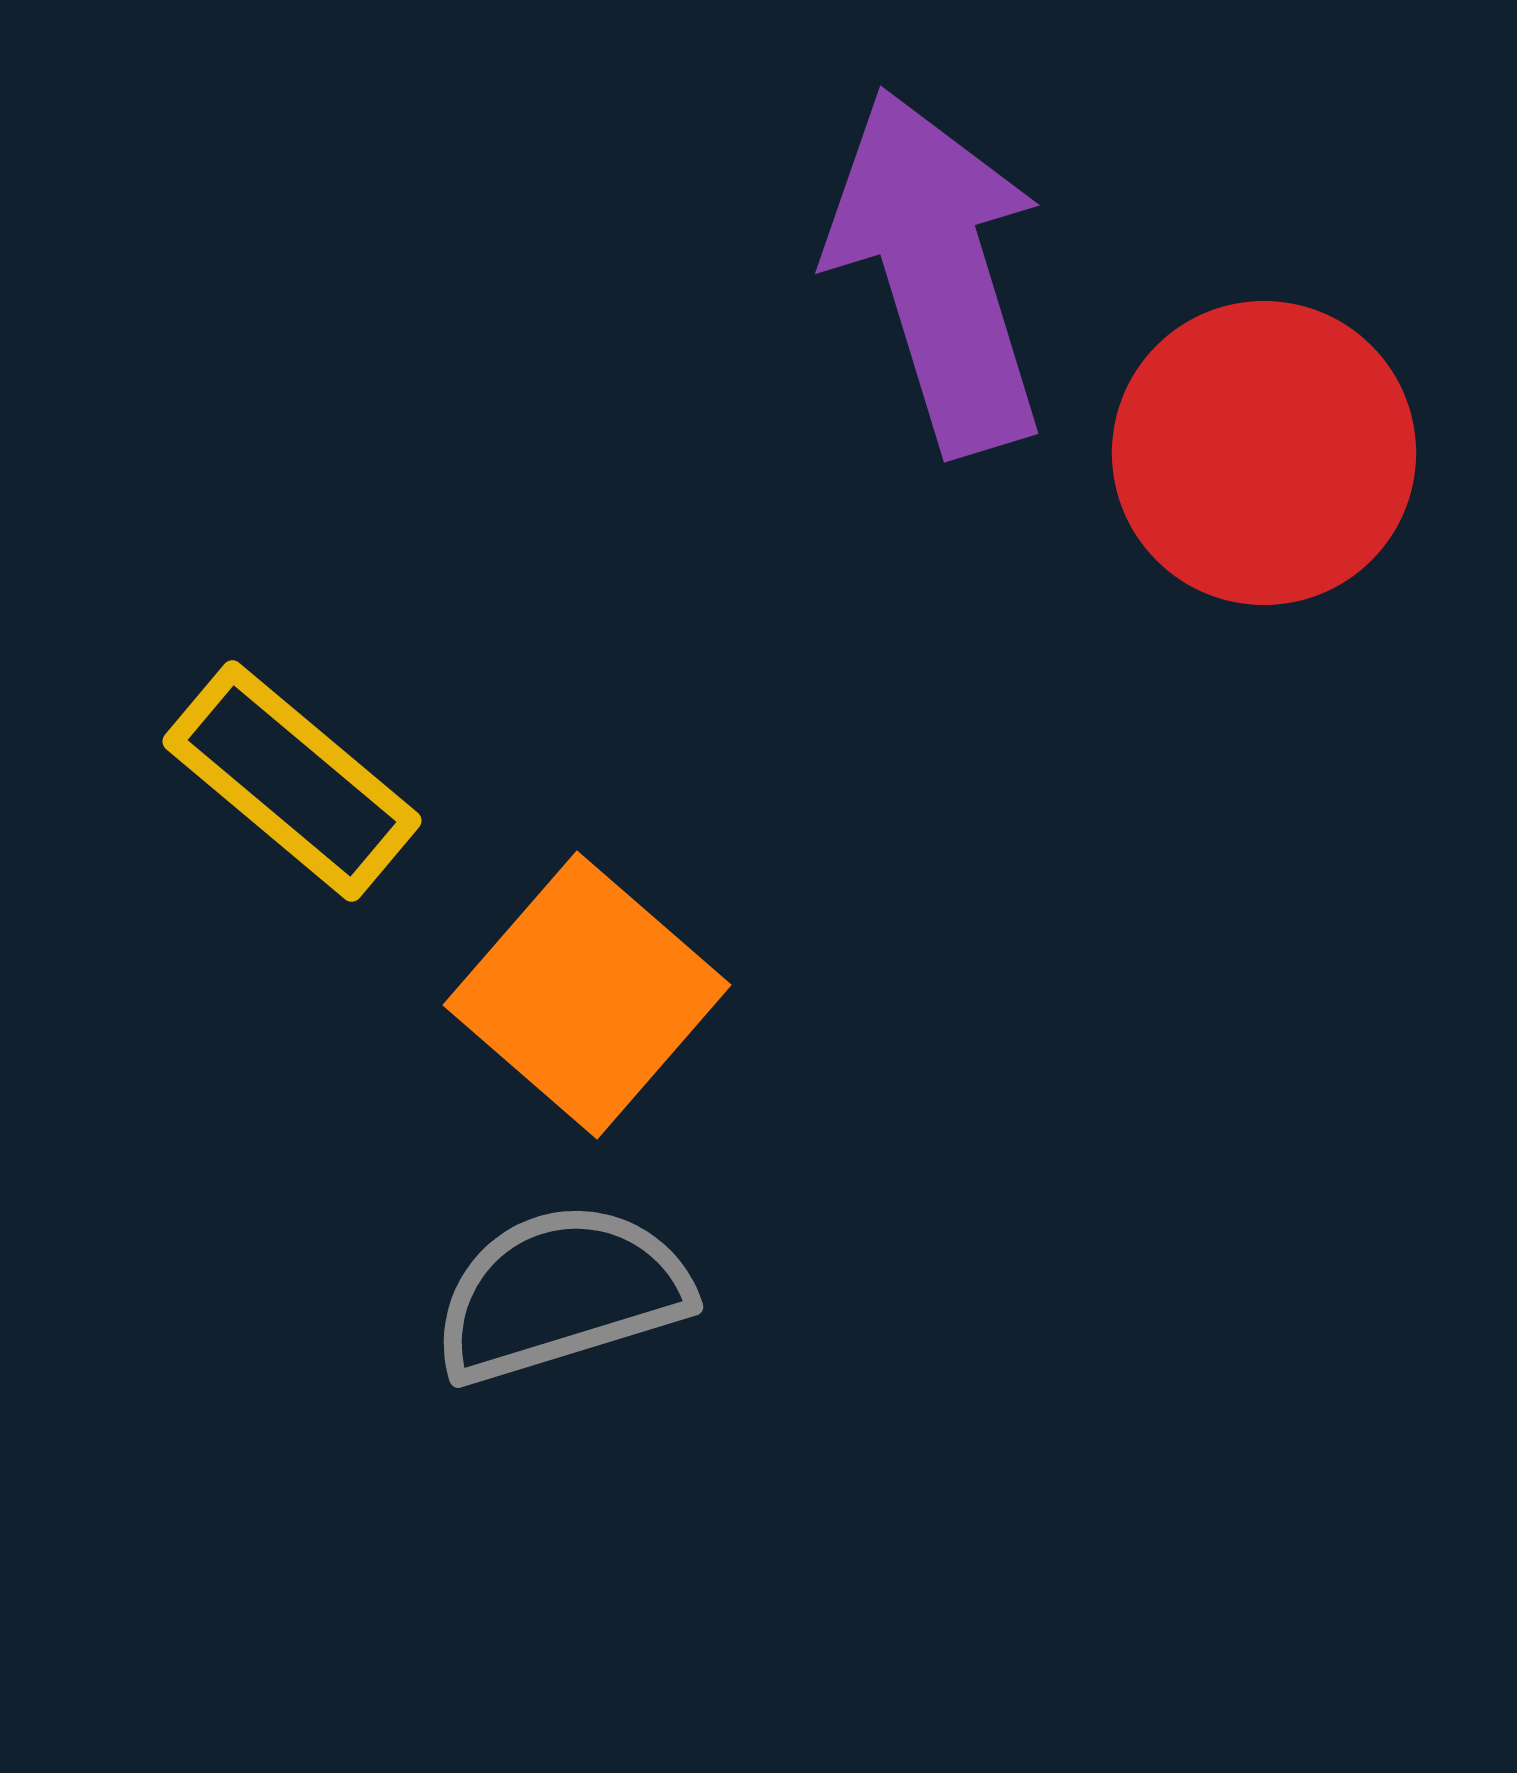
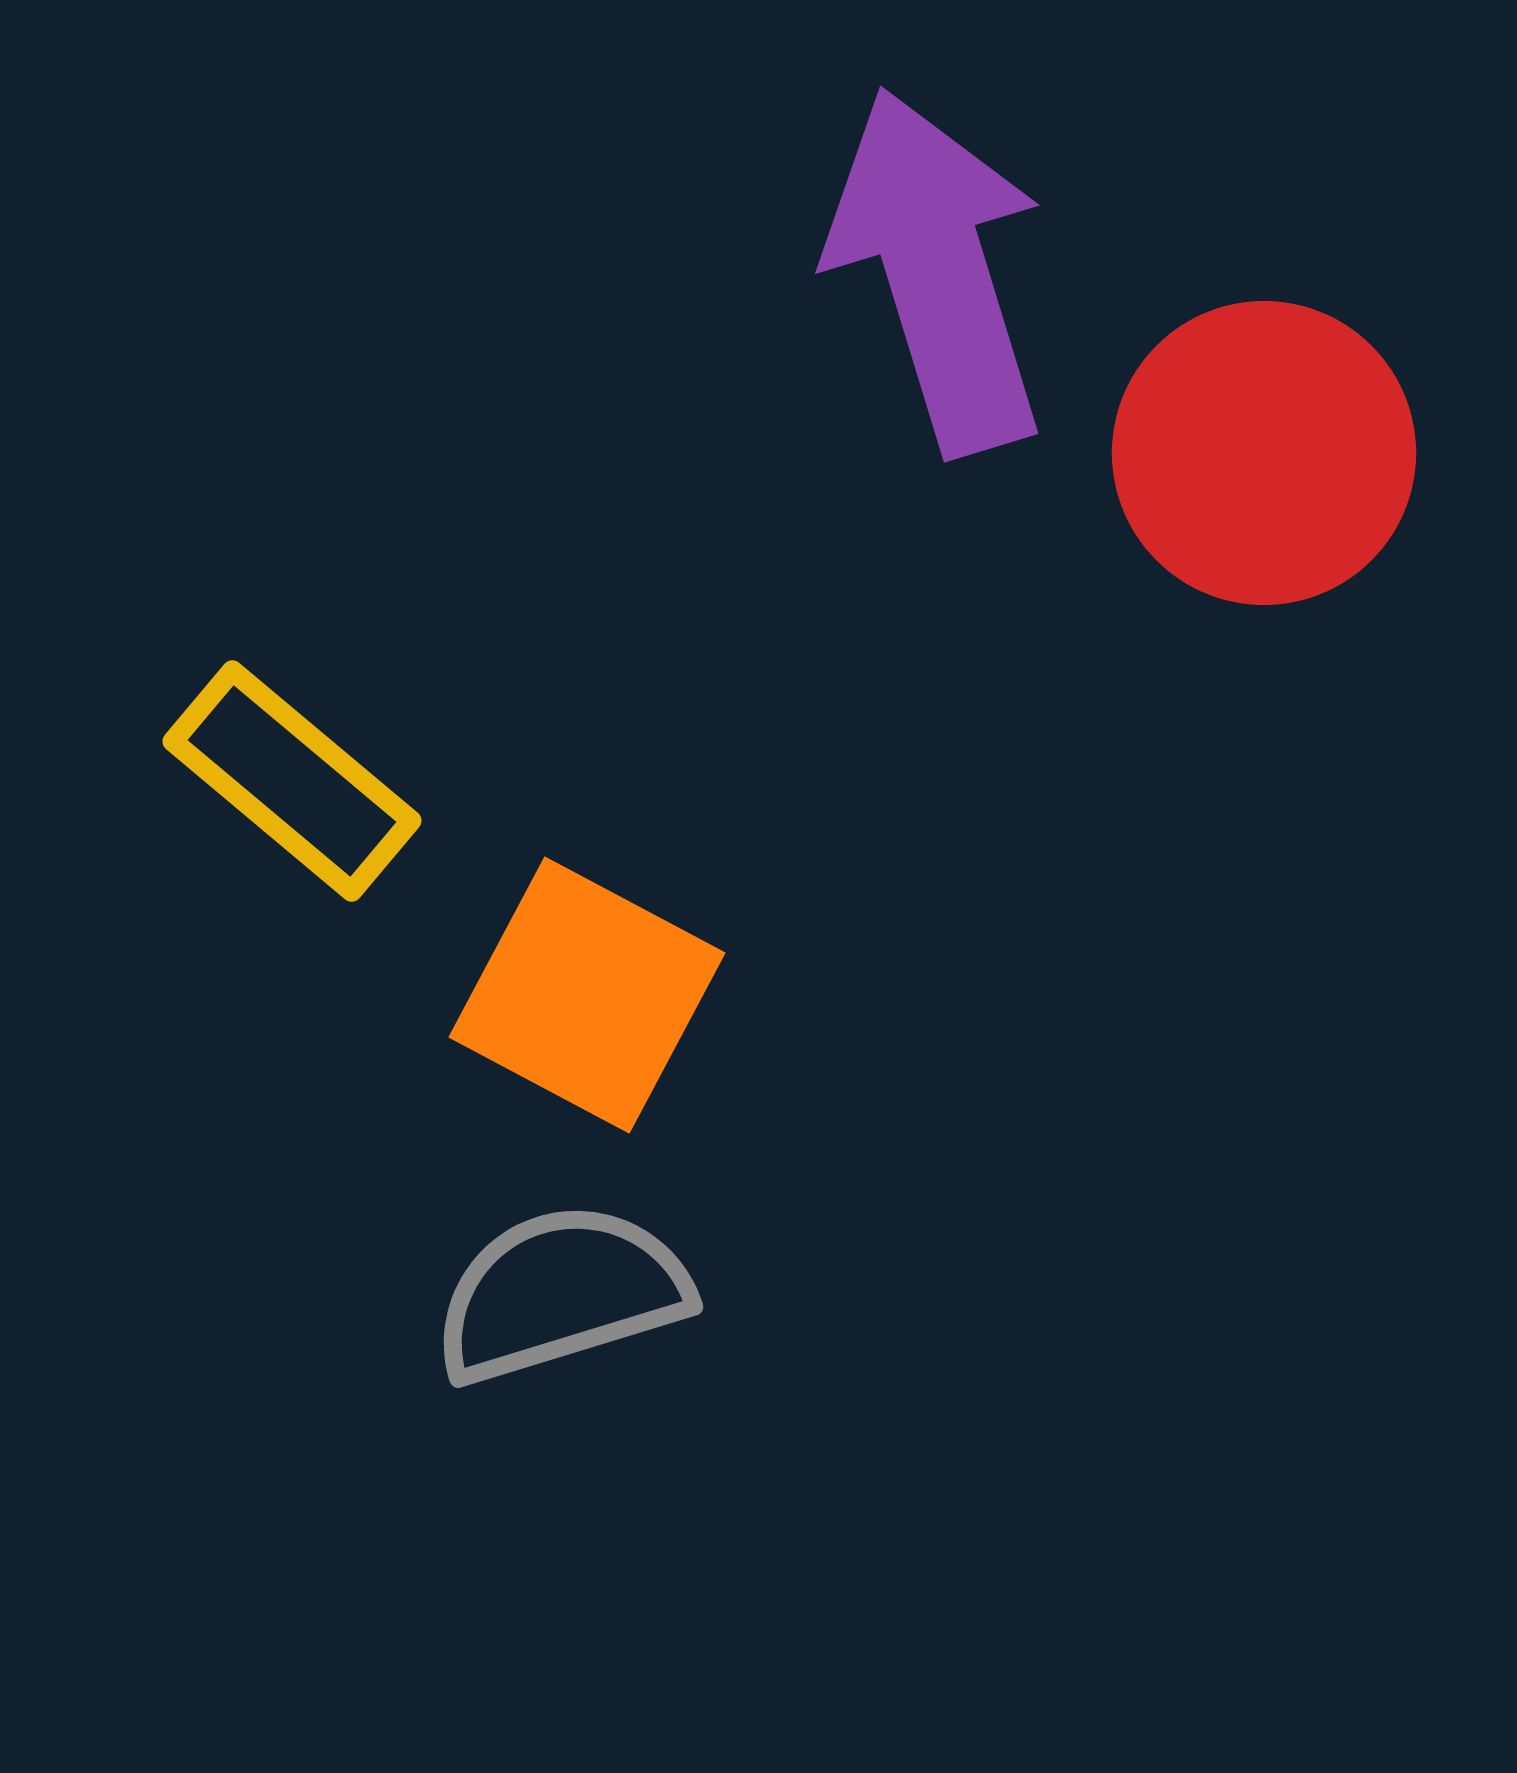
orange square: rotated 13 degrees counterclockwise
